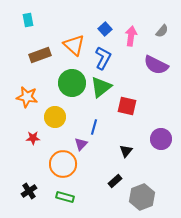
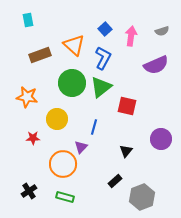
gray semicircle: rotated 32 degrees clockwise
purple semicircle: rotated 50 degrees counterclockwise
yellow circle: moved 2 px right, 2 px down
purple triangle: moved 3 px down
